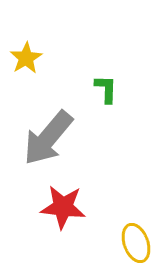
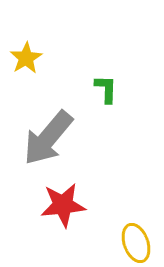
red star: moved 2 px up; rotated 12 degrees counterclockwise
